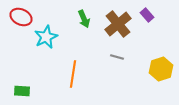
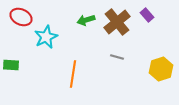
green arrow: moved 2 px right, 1 px down; rotated 96 degrees clockwise
brown cross: moved 1 px left, 2 px up
green rectangle: moved 11 px left, 26 px up
